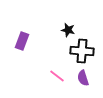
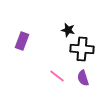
black cross: moved 2 px up
